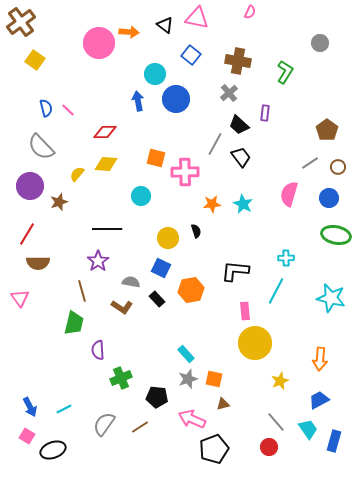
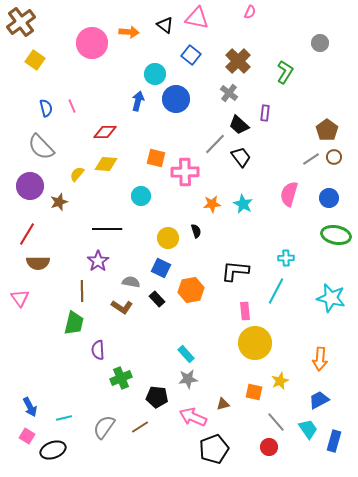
pink circle at (99, 43): moved 7 px left
brown cross at (238, 61): rotated 35 degrees clockwise
gray cross at (229, 93): rotated 12 degrees counterclockwise
blue arrow at (138, 101): rotated 24 degrees clockwise
pink line at (68, 110): moved 4 px right, 4 px up; rotated 24 degrees clockwise
gray line at (215, 144): rotated 15 degrees clockwise
gray line at (310, 163): moved 1 px right, 4 px up
brown circle at (338, 167): moved 4 px left, 10 px up
brown line at (82, 291): rotated 15 degrees clockwise
gray star at (188, 379): rotated 12 degrees clockwise
orange square at (214, 379): moved 40 px right, 13 px down
cyan line at (64, 409): moved 9 px down; rotated 14 degrees clockwise
pink arrow at (192, 419): moved 1 px right, 2 px up
gray semicircle at (104, 424): moved 3 px down
